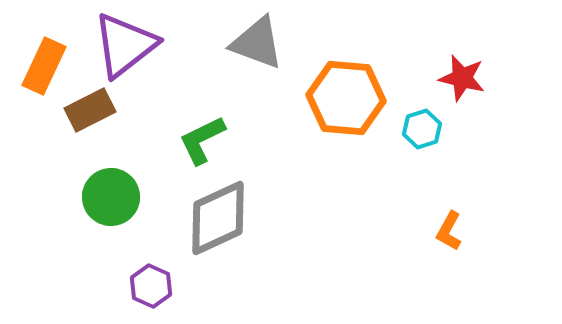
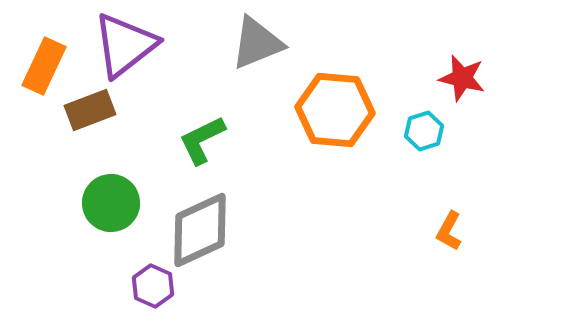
gray triangle: rotated 42 degrees counterclockwise
orange hexagon: moved 11 px left, 12 px down
brown rectangle: rotated 6 degrees clockwise
cyan hexagon: moved 2 px right, 2 px down
green circle: moved 6 px down
gray diamond: moved 18 px left, 12 px down
purple hexagon: moved 2 px right
